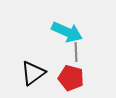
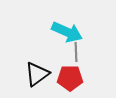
black triangle: moved 4 px right, 1 px down
red pentagon: moved 1 px left; rotated 15 degrees counterclockwise
